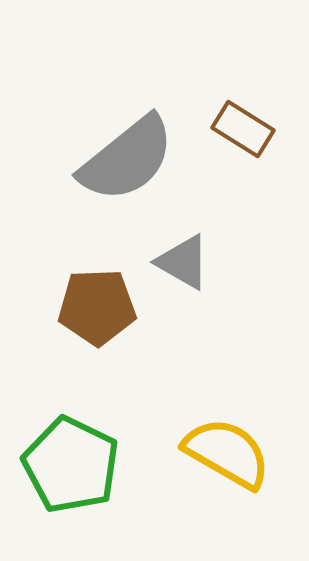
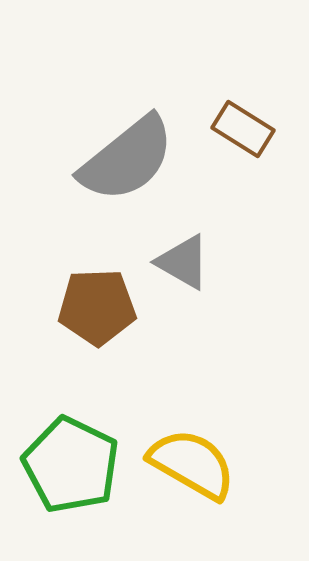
yellow semicircle: moved 35 px left, 11 px down
